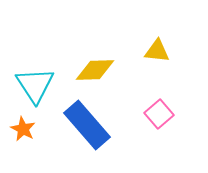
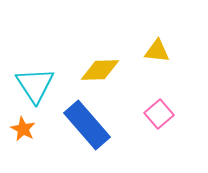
yellow diamond: moved 5 px right
